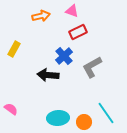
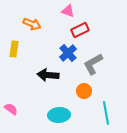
pink triangle: moved 4 px left
orange arrow: moved 9 px left, 8 px down; rotated 36 degrees clockwise
red rectangle: moved 2 px right, 2 px up
yellow rectangle: rotated 21 degrees counterclockwise
blue cross: moved 4 px right, 3 px up
gray L-shape: moved 1 px right, 3 px up
cyan line: rotated 25 degrees clockwise
cyan ellipse: moved 1 px right, 3 px up
orange circle: moved 31 px up
